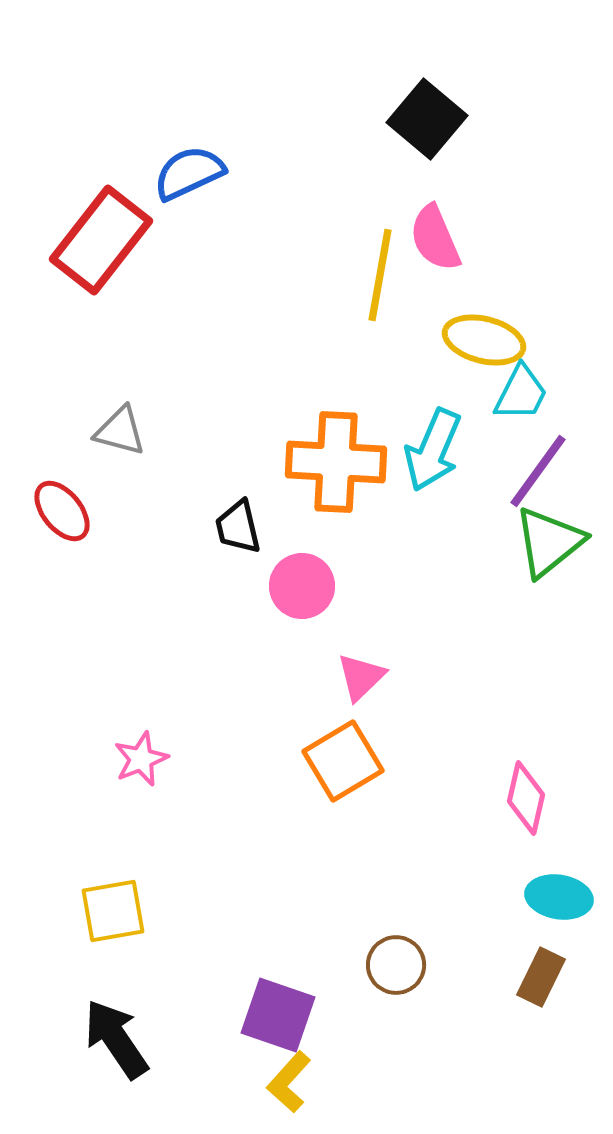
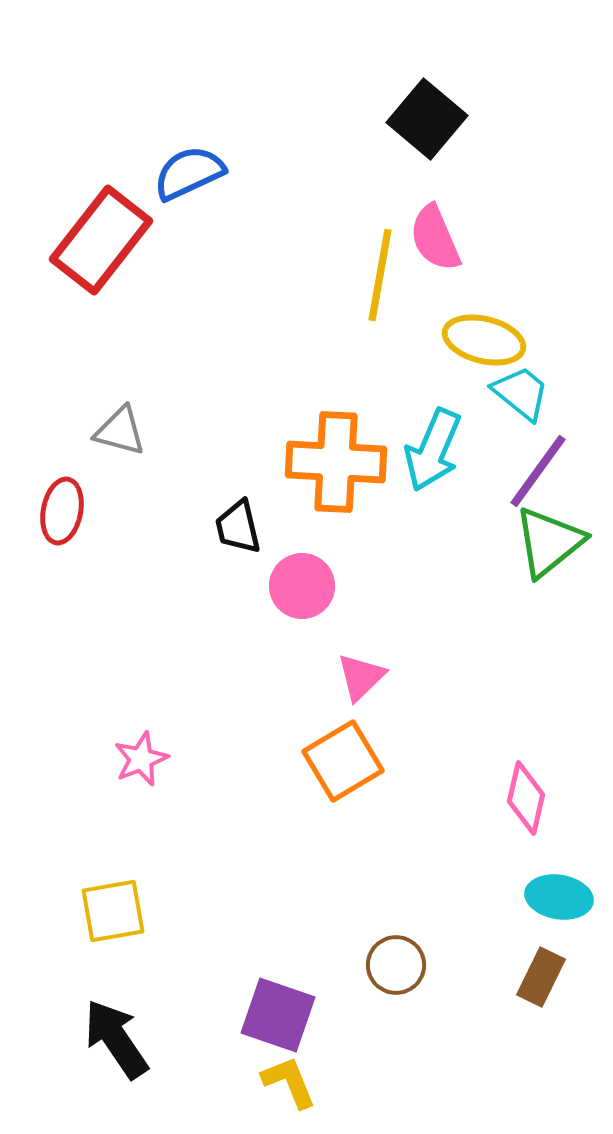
cyan trapezoid: rotated 78 degrees counterclockwise
red ellipse: rotated 50 degrees clockwise
yellow L-shape: rotated 116 degrees clockwise
